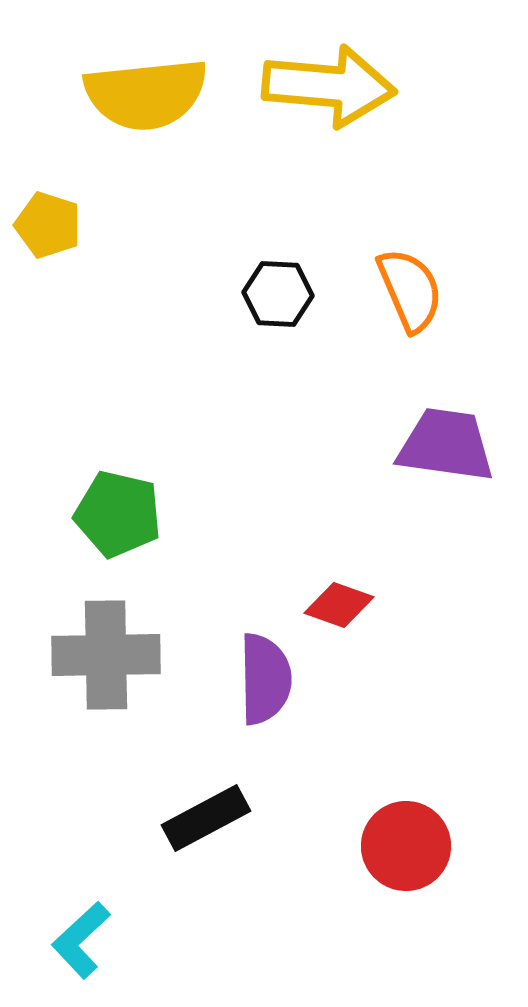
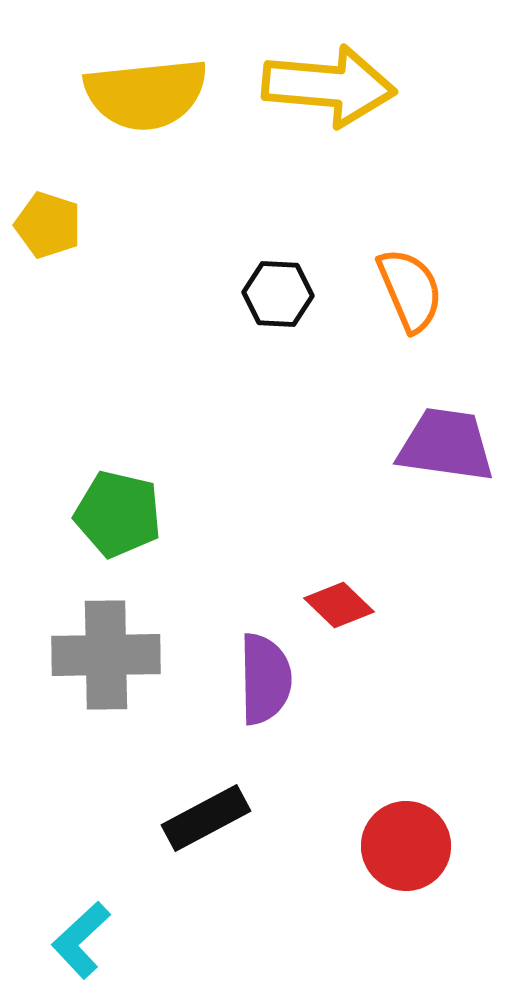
red diamond: rotated 24 degrees clockwise
